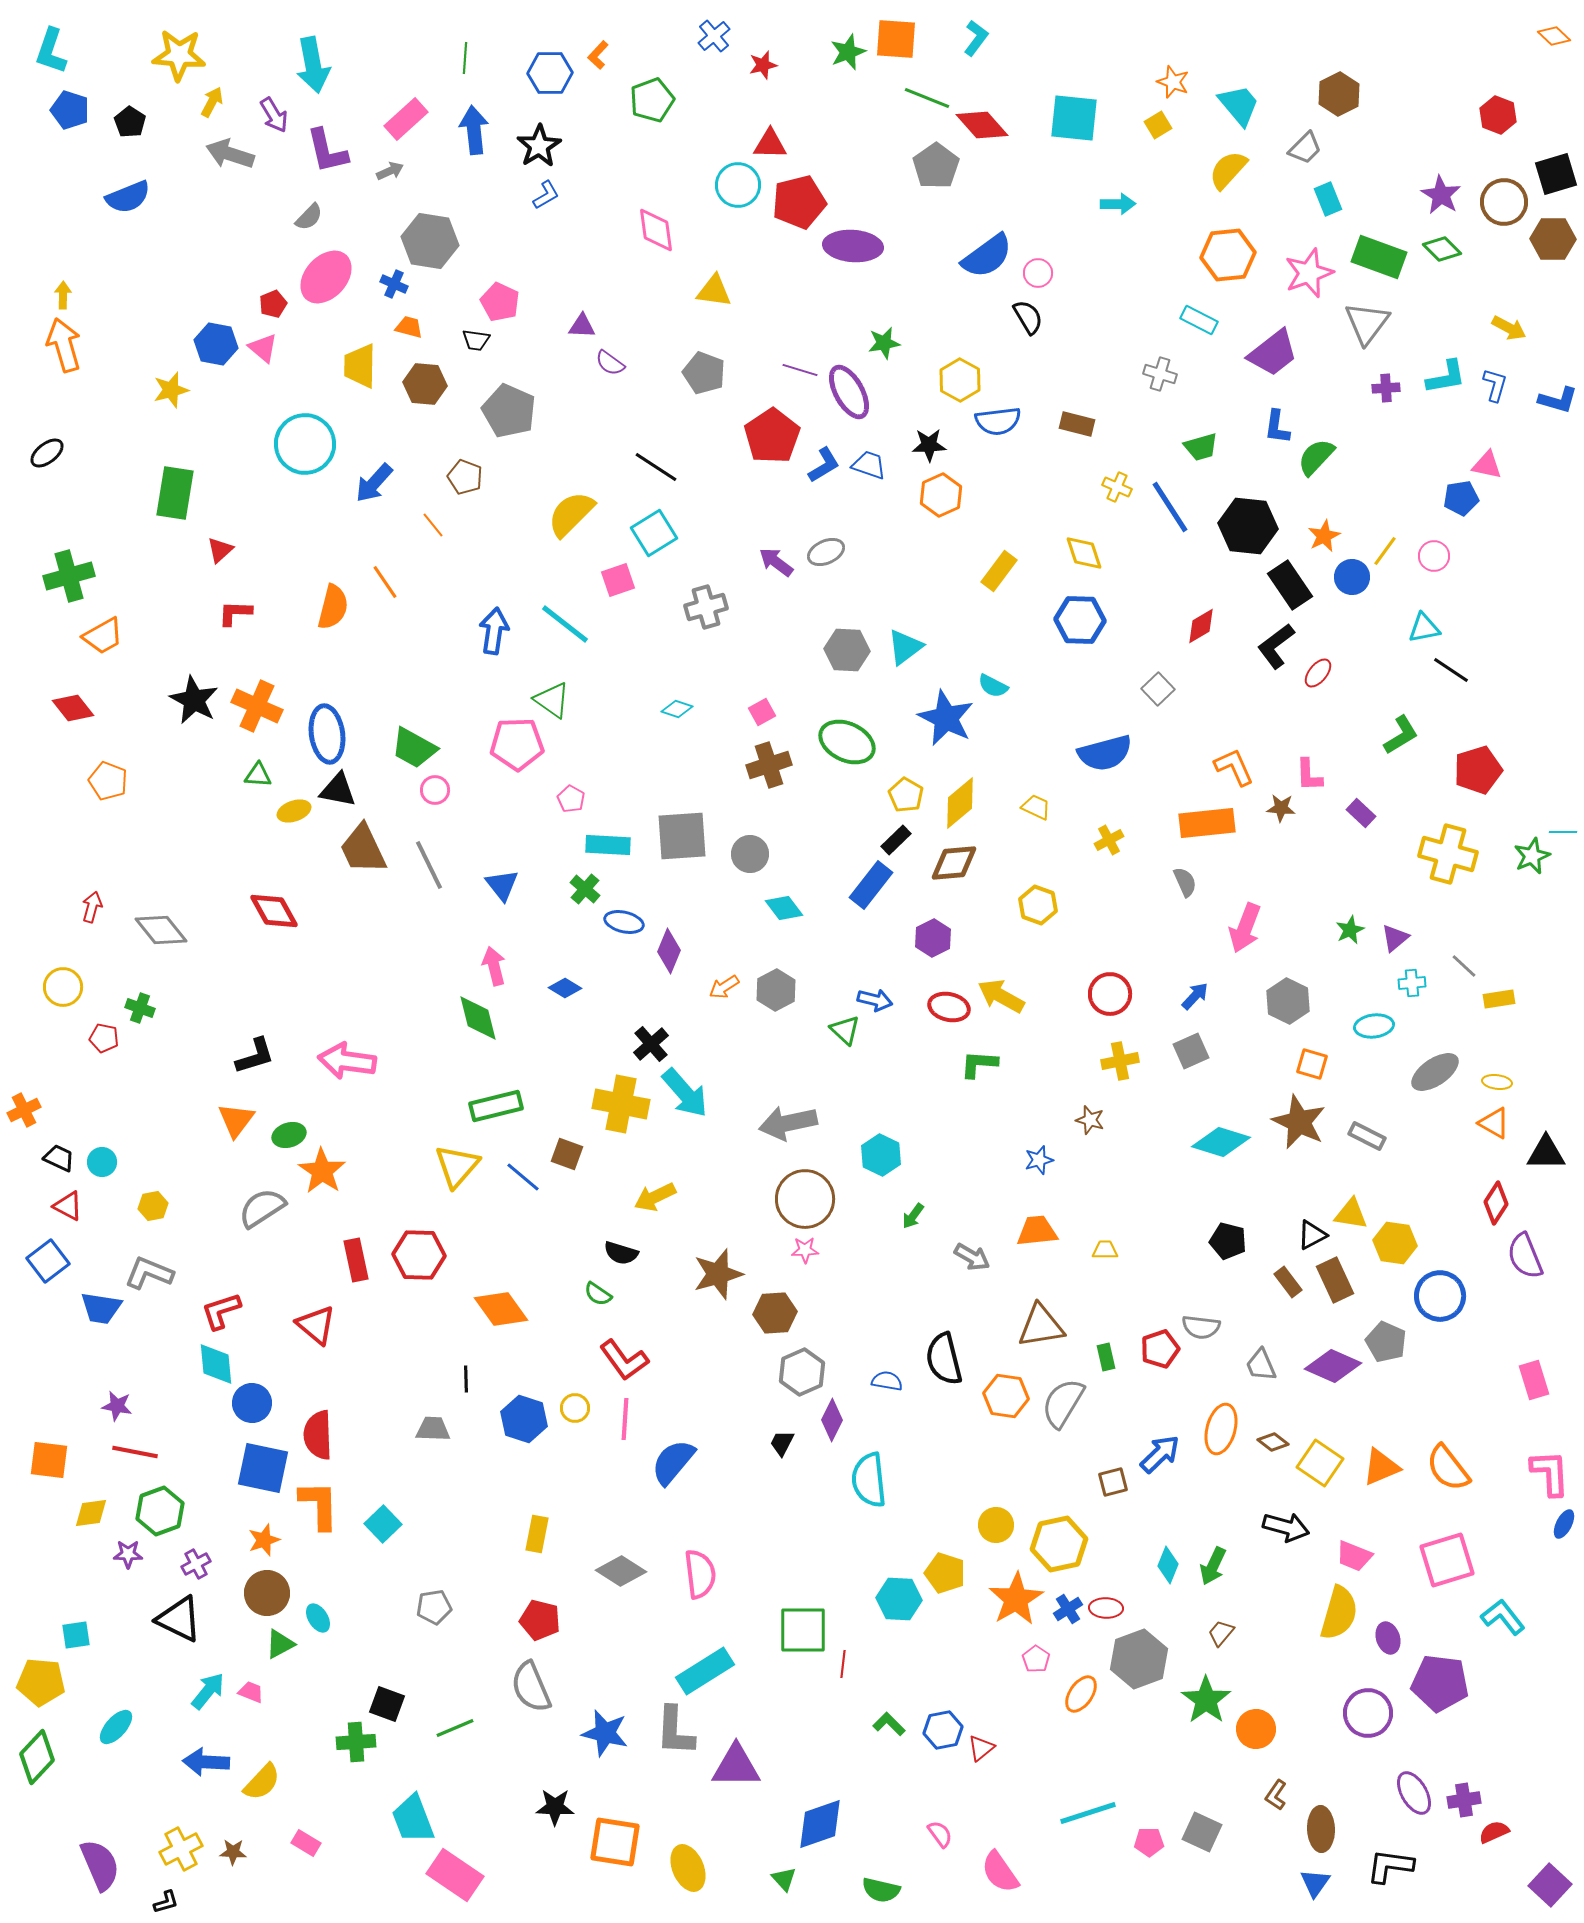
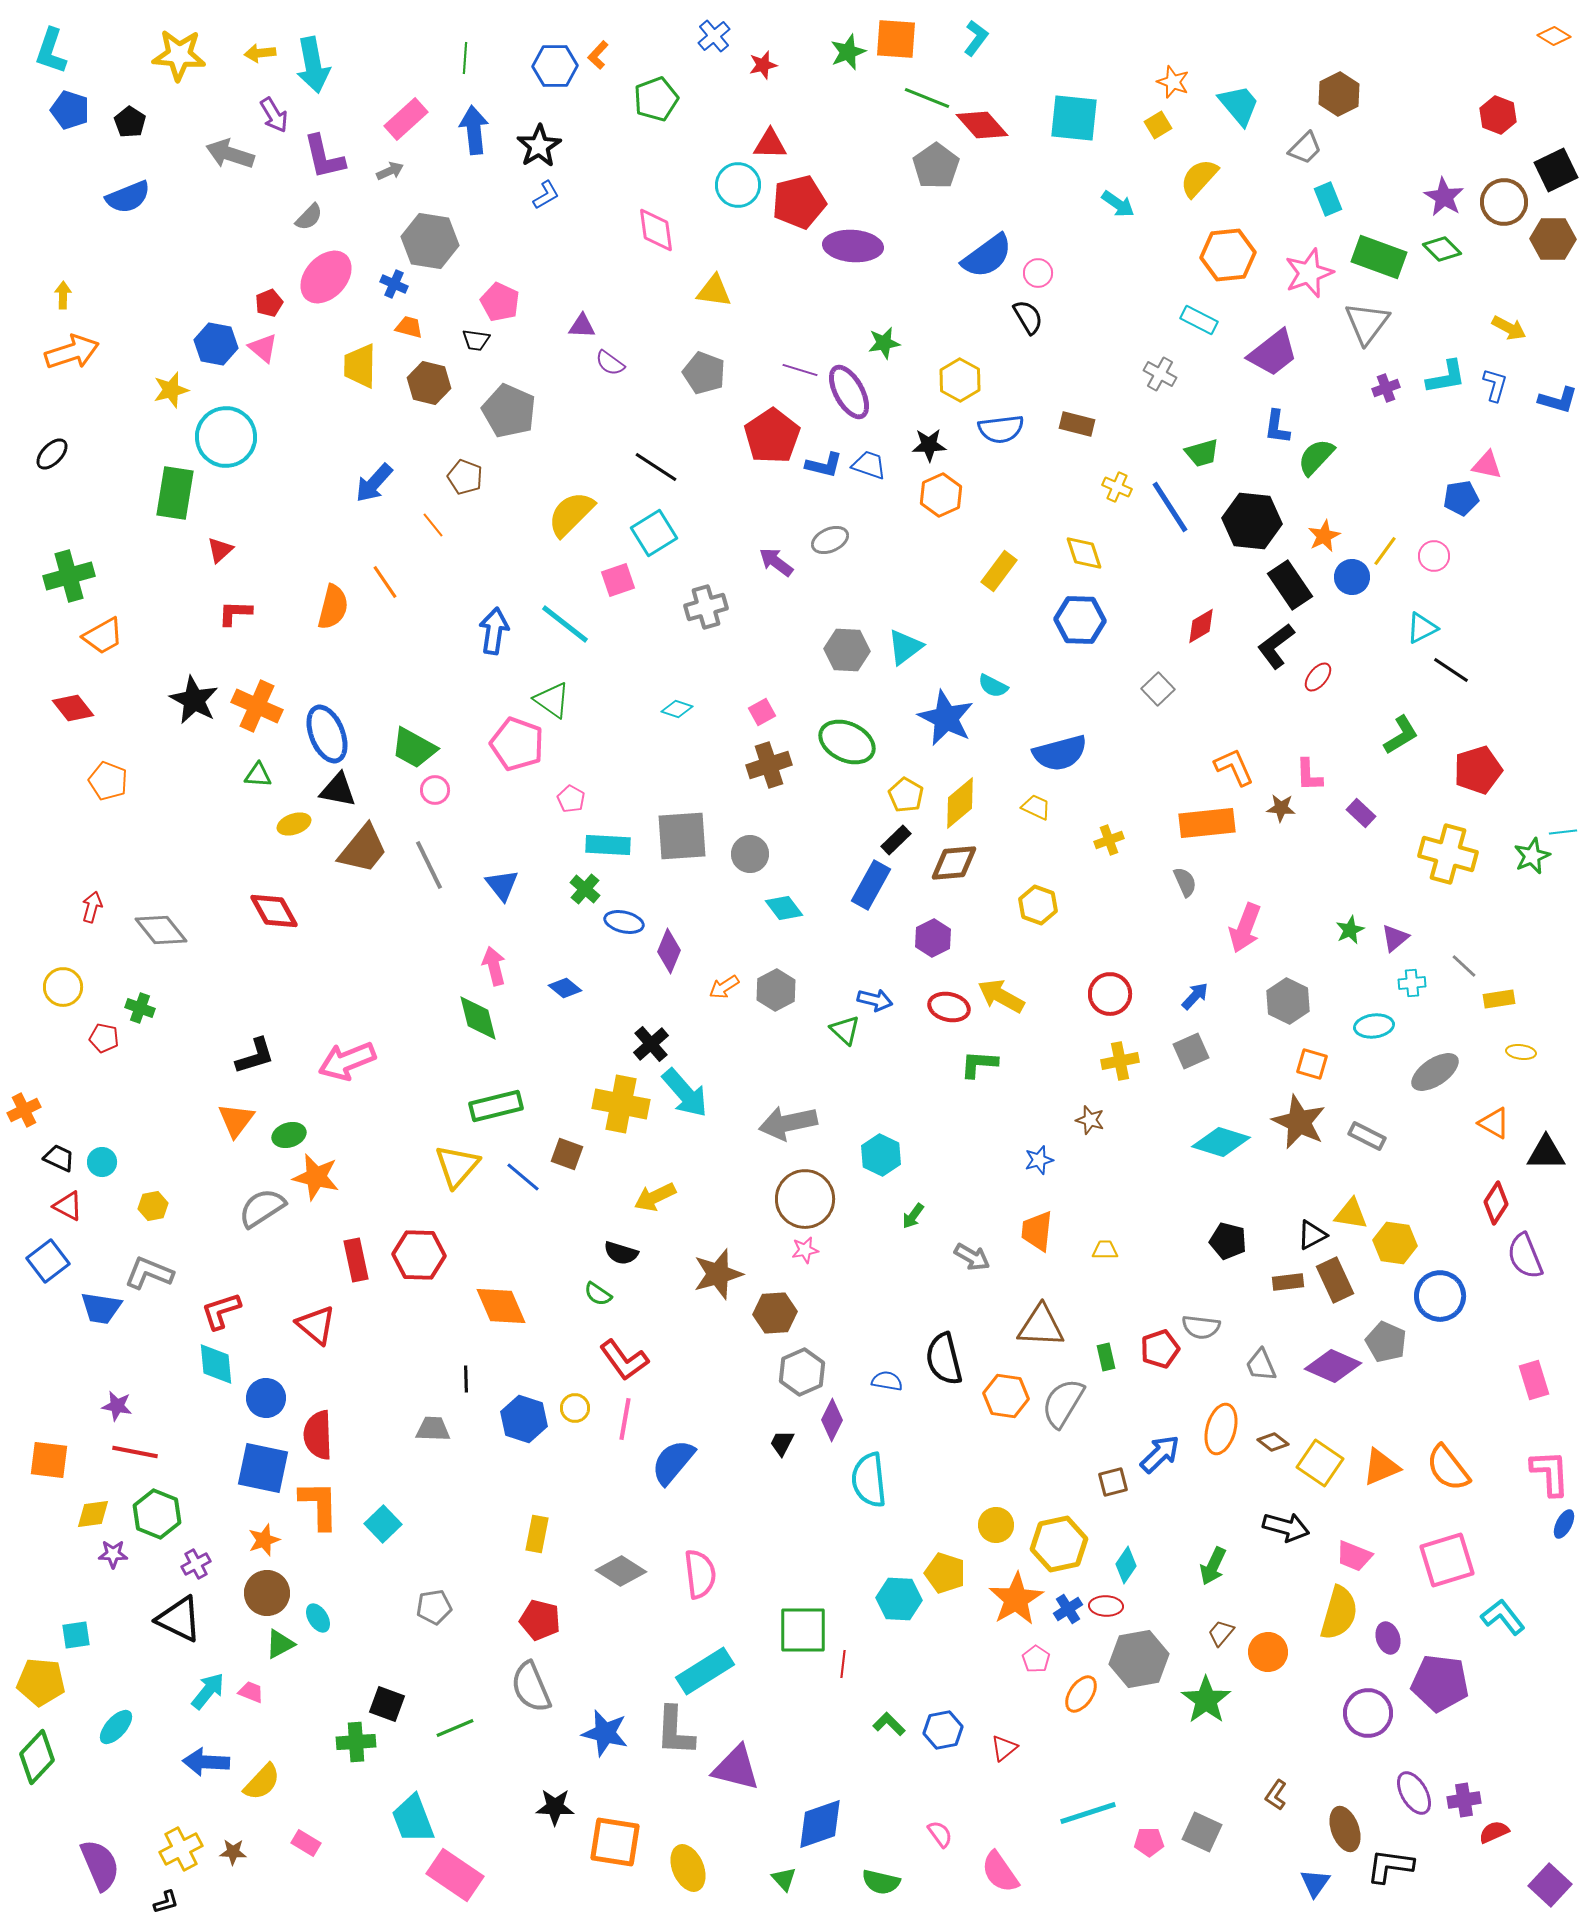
orange diamond at (1554, 36): rotated 12 degrees counterclockwise
blue hexagon at (550, 73): moved 5 px right, 7 px up
green pentagon at (652, 100): moved 4 px right, 1 px up
yellow arrow at (212, 102): moved 48 px right, 49 px up; rotated 124 degrees counterclockwise
purple L-shape at (327, 151): moved 3 px left, 6 px down
yellow semicircle at (1228, 170): moved 29 px left, 8 px down
black square at (1556, 174): moved 4 px up; rotated 9 degrees counterclockwise
purple star at (1441, 195): moved 3 px right, 2 px down
cyan arrow at (1118, 204): rotated 36 degrees clockwise
red pentagon at (273, 304): moved 4 px left, 1 px up
orange arrow at (64, 345): moved 8 px right, 7 px down; rotated 88 degrees clockwise
gray cross at (1160, 374): rotated 12 degrees clockwise
brown hexagon at (425, 384): moved 4 px right, 1 px up; rotated 9 degrees clockwise
purple cross at (1386, 388): rotated 16 degrees counterclockwise
blue semicircle at (998, 421): moved 3 px right, 8 px down
cyan circle at (305, 444): moved 79 px left, 7 px up
green trapezoid at (1201, 447): moved 1 px right, 6 px down
black ellipse at (47, 453): moved 5 px right, 1 px down; rotated 8 degrees counterclockwise
blue L-shape at (824, 465): rotated 45 degrees clockwise
black hexagon at (1248, 526): moved 4 px right, 5 px up
gray ellipse at (826, 552): moved 4 px right, 12 px up
cyan triangle at (1424, 628): moved 2 px left; rotated 16 degrees counterclockwise
red ellipse at (1318, 673): moved 4 px down
blue ellipse at (327, 734): rotated 14 degrees counterclockwise
pink pentagon at (517, 744): rotated 22 degrees clockwise
blue semicircle at (1105, 753): moved 45 px left
yellow ellipse at (294, 811): moved 13 px down
cyan line at (1563, 832): rotated 8 degrees counterclockwise
yellow cross at (1109, 840): rotated 8 degrees clockwise
brown trapezoid at (363, 849): rotated 116 degrees counterclockwise
blue rectangle at (871, 885): rotated 9 degrees counterclockwise
blue diamond at (565, 988): rotated 8 degrees clockwise
pink arrow at (347, 1061): rotated 30 degrees counterclockwise
yellow ellipse at (1497, 1082): moved 24 px right, 30 px up
orange star at (322, 1171): moved 6 px left, 6 px down; rotated 21 degrees counterclockwise
orange trapezoid at (1037, 1231): rotated 78 degrees counterclockwise
pink star at (805, 1250): rotated 8 degrees counterclockwise
brown rectangle at (1288, 1282): rotated 60 degrees counterclockwise
orange diamond at (501, 1309): moved 3 px up; rotated 12 degrees clockwise
brown triangle at (1041, 1326): rotated 12 degrees clockwise
blue circle at (252, 1403): moved 14 px right, 5 px up
pink line at (625, 1419): rotated 6 degrees clockwise
green hexagon at (160, 1511): moved 3 px left, 3 px down; rotated 18 degrees counterclockwise
yellow diamond at (91, 1513): moved 2 px right, 1 px down
purple star at (128, 1554): moved 15 px left
cyan diamond at (1168, 1565): moved 42 px left; rotated 12 degrees clockwise
red ellipse at (1106, 1608): moved 2 px up
gray hexagon at (1139, 1659): rotated 10 degrees clockwise
orange circle at (1256, 1729): moved 12 px right, 77 px up
red triangle at (981, 1748): moved 23 px right
purple triangle at (736, 1766): moved 2 px down; rotated 14 degrees clockwise
brown ellipse at (1321, 1829): moved 24 px right; rotated 18 degrees counterclockwise
green semicircle at (881, 1890): moved 8 px up
